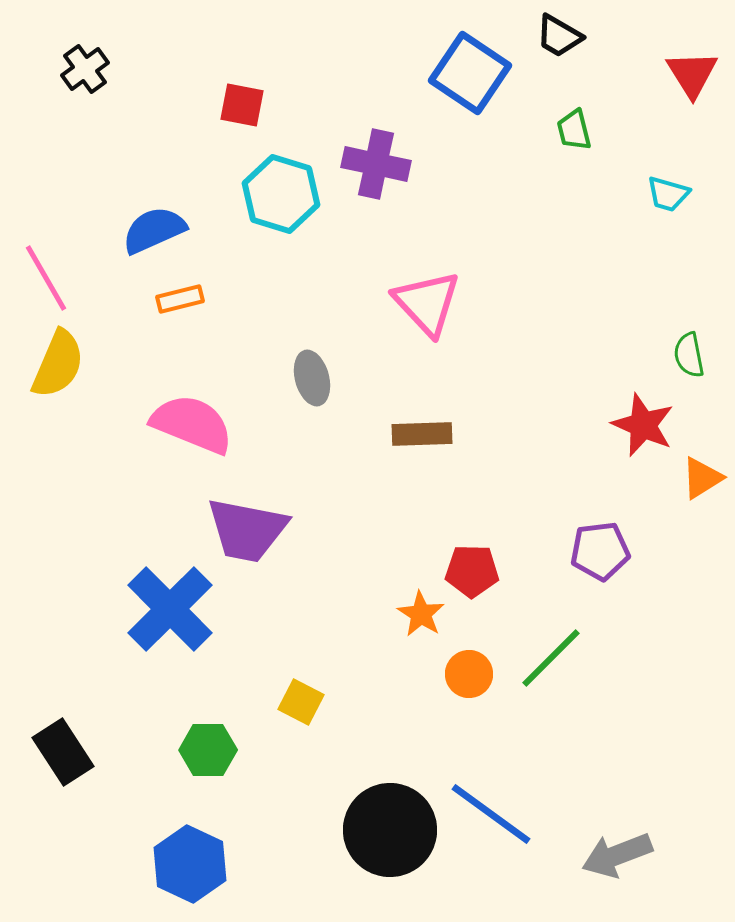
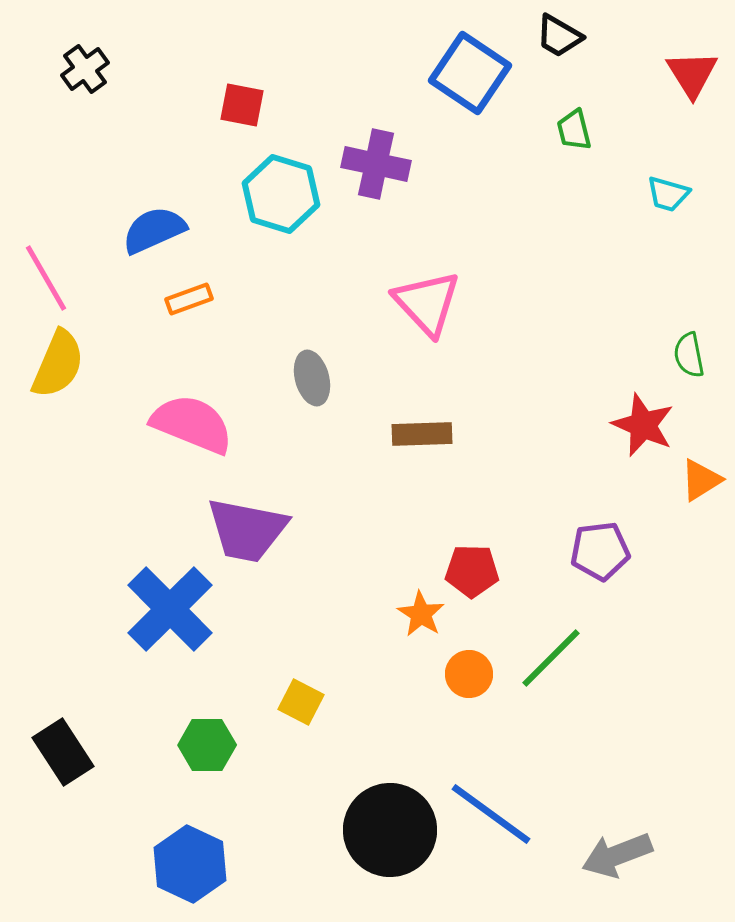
orange rectangle: moved 9 px right; rotated 6 degrees counterclockwise
orange triangle: moved 1 px left, 2 px down
green hexagon: moved 1 px left, 5 px up
